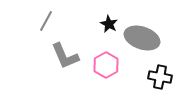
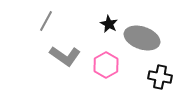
gray L-shape: rotated 32 degrees counterclockwise
